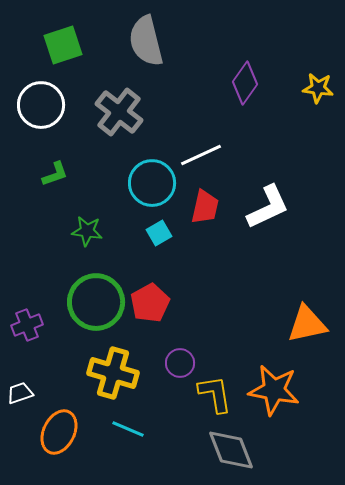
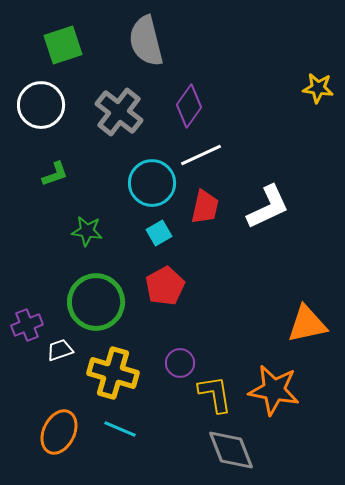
purple diamond: moved 56 px left, 23 px down
red pentagon: moved 15 px right, 17 px up
white trapezoid: moved 40 px right, 43 px up
cyan line: moved 8 px left
